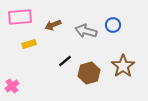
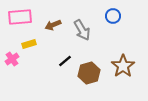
blue circle: moved 9 px up
gray arrow: moved 4 px left, 1 px up; rotated 135 degrees counterclockwise
pink cross: moved 27 px up
